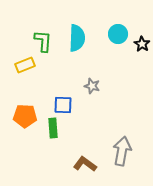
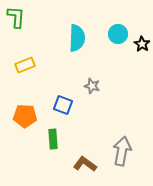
green L-shape: moved 27 px left, 24 px up
blue square: rotated 18 degrees clockwise
green rectangle: moved 11 px down
